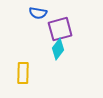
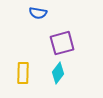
purple square: moved 2 px right, 14 px down
cyan diamond: moved 24 px down
